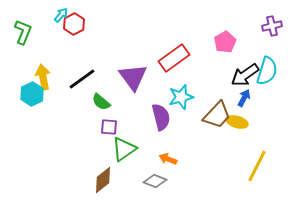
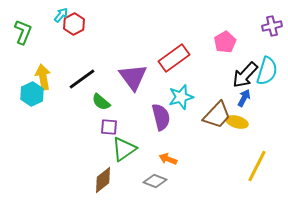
black arrow: rotated 12 degrees counterclockwise
